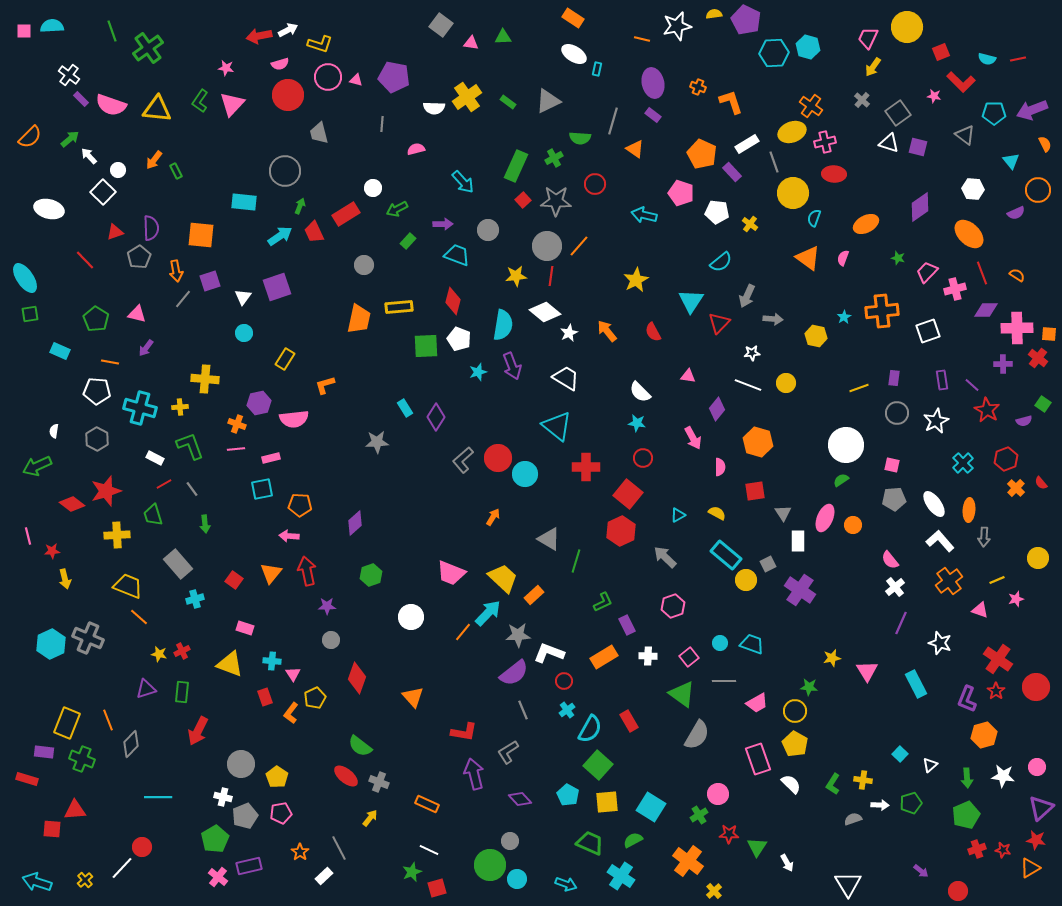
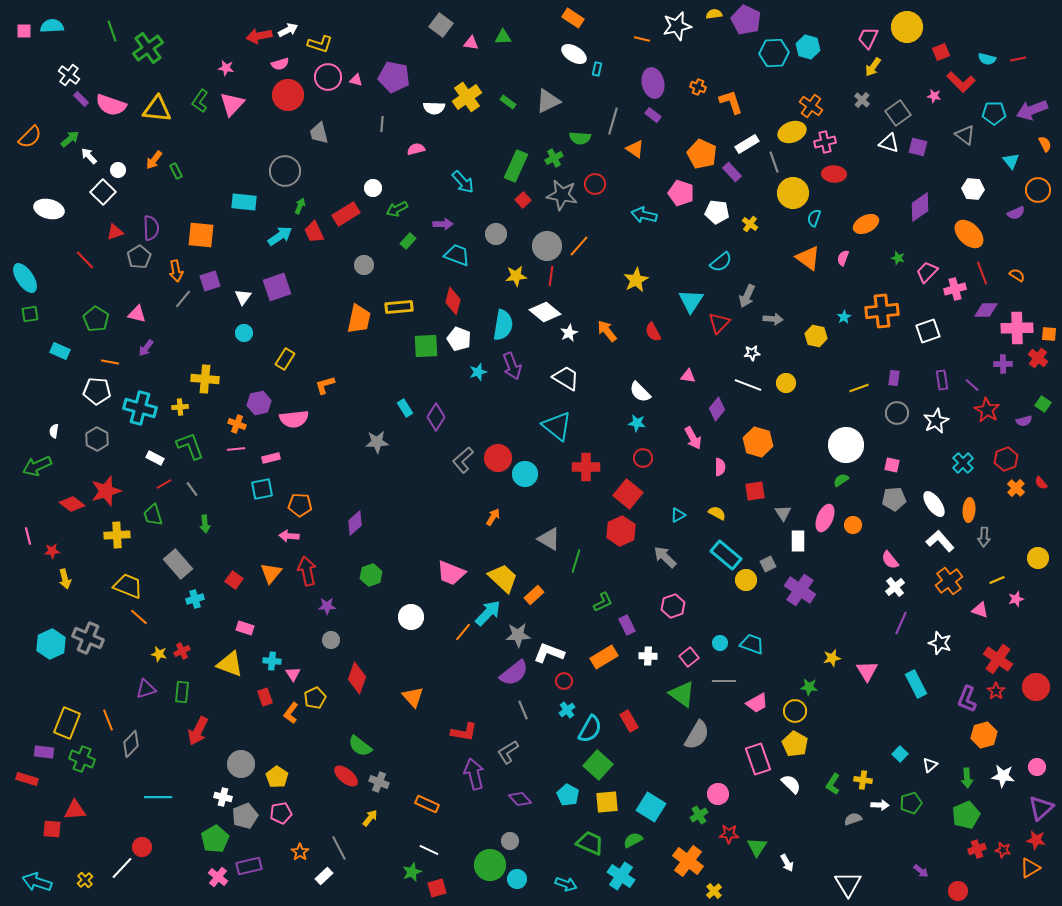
gray star at (556, 201): moved 6 px right, 6 px up; rotated 8 degrees clockwise
gray circle at (488, 230): moved 8 px right, 4 px down
